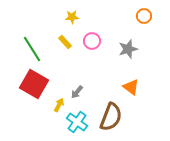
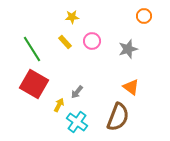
brown semicircle: moved 7 px right
